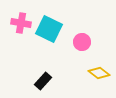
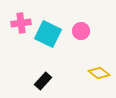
pink cross: rotated 18 degrees counterclockwise
cyan square: moved 1 px left, 5 px down
pink circle: moved 1 px left, 11 px up
